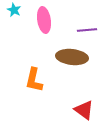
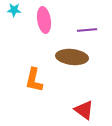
cyan star: rotated 24 degrees counterclockwise
